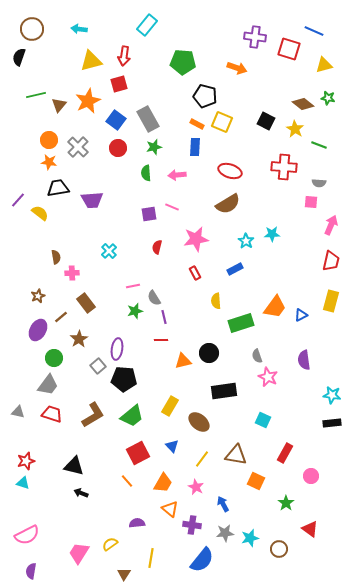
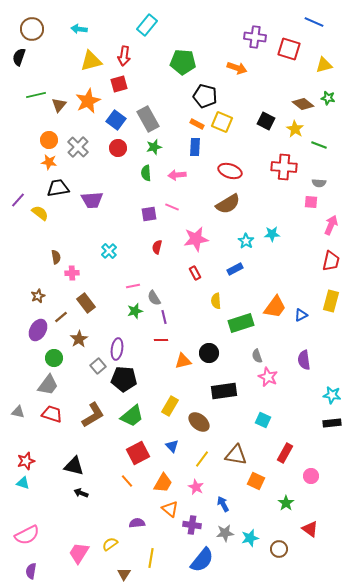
blue line at (314, 31): moved 9 px up
